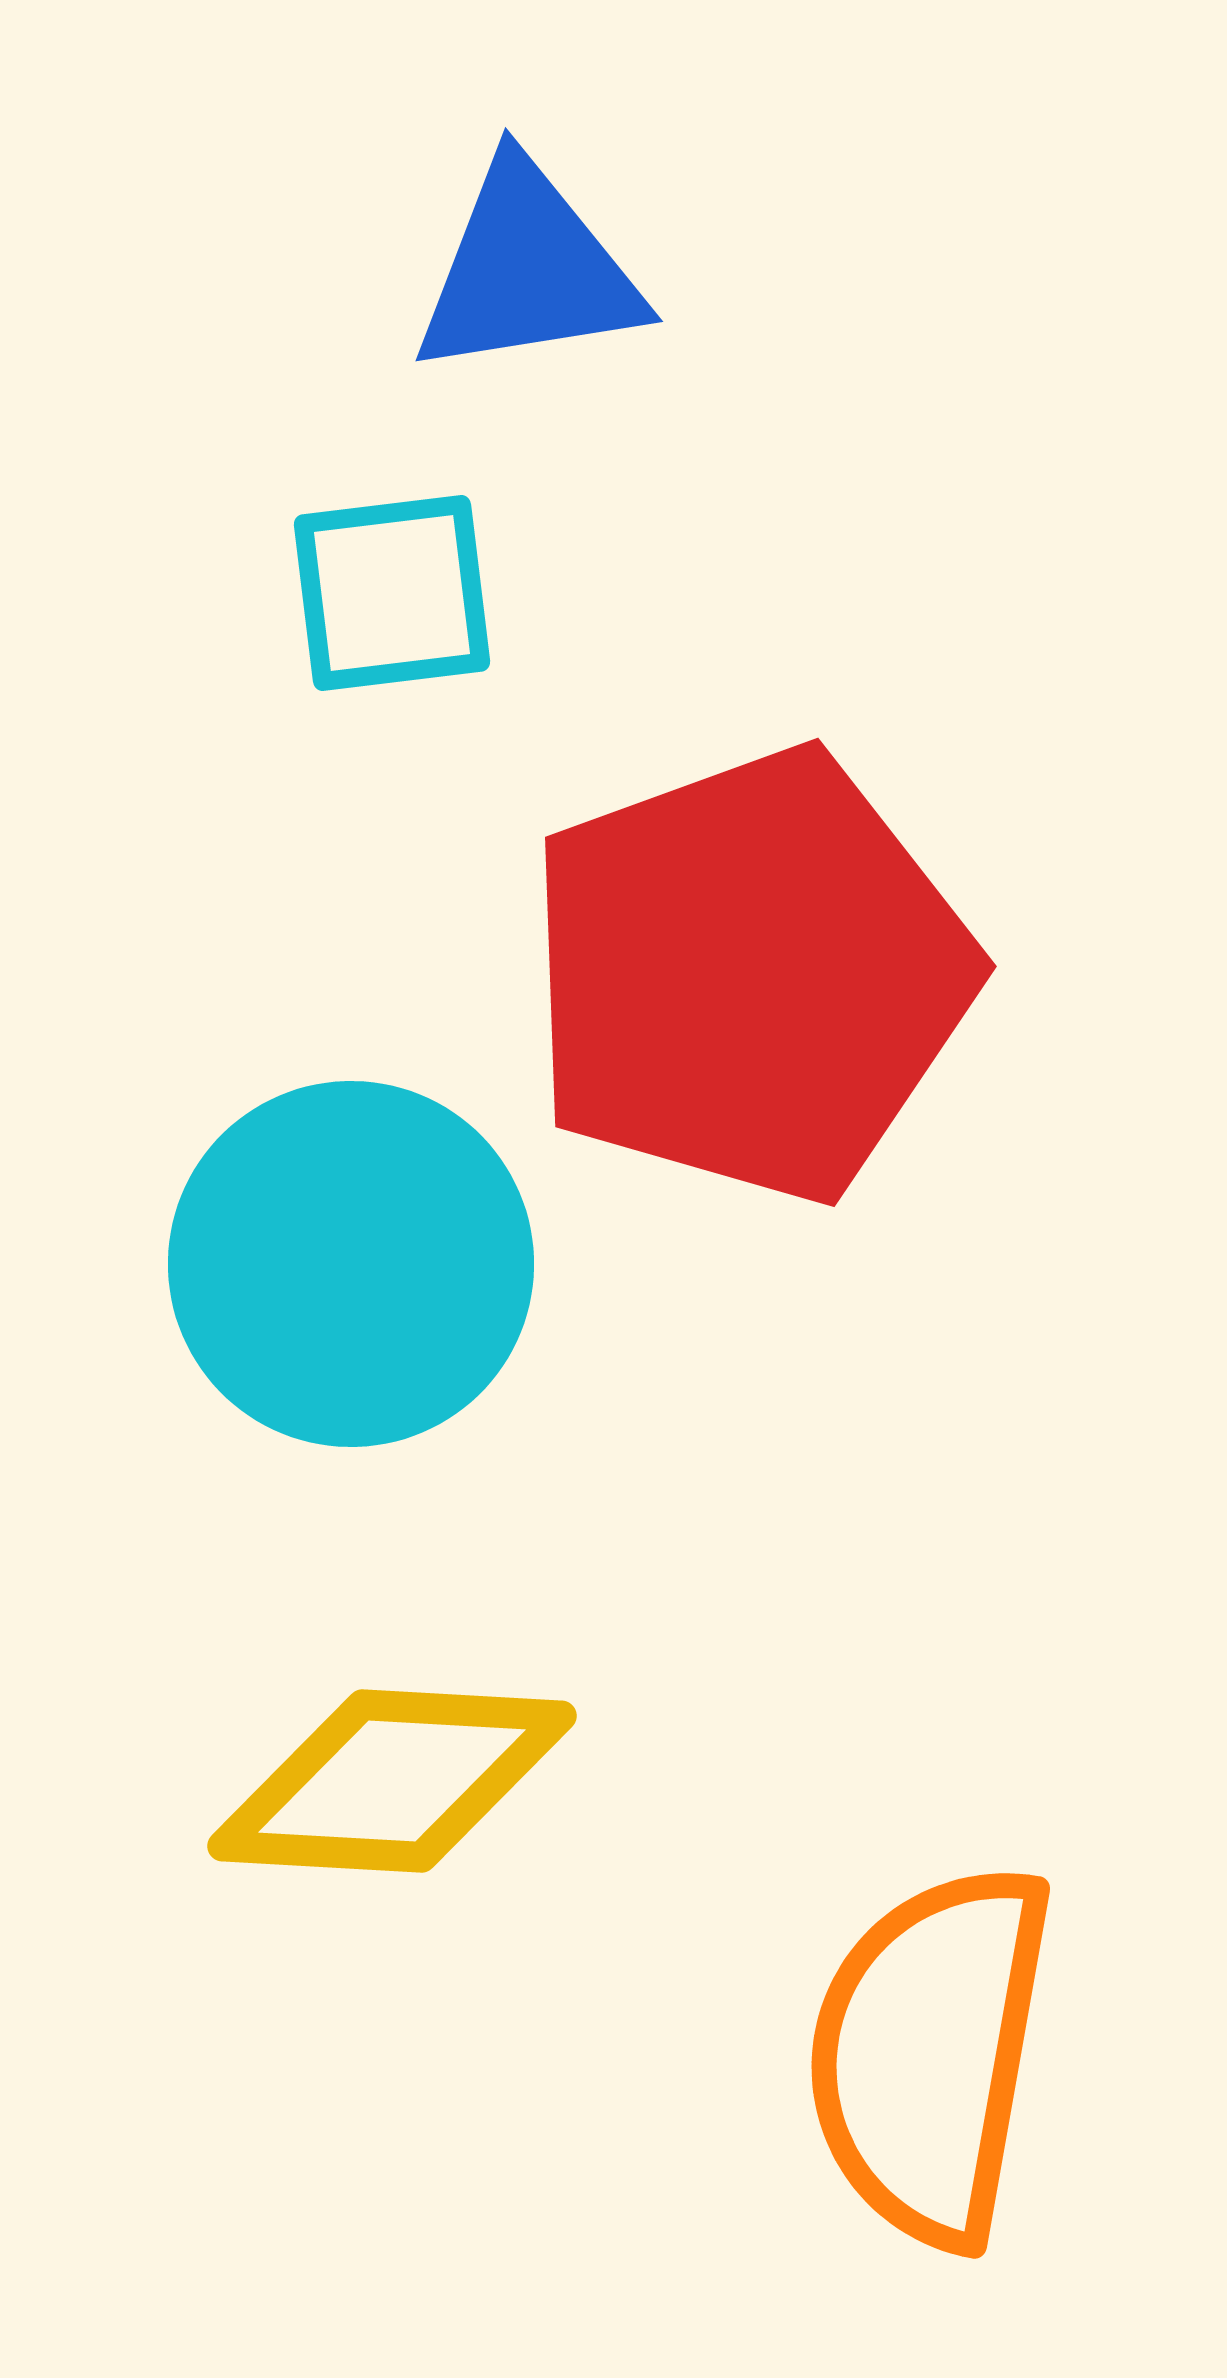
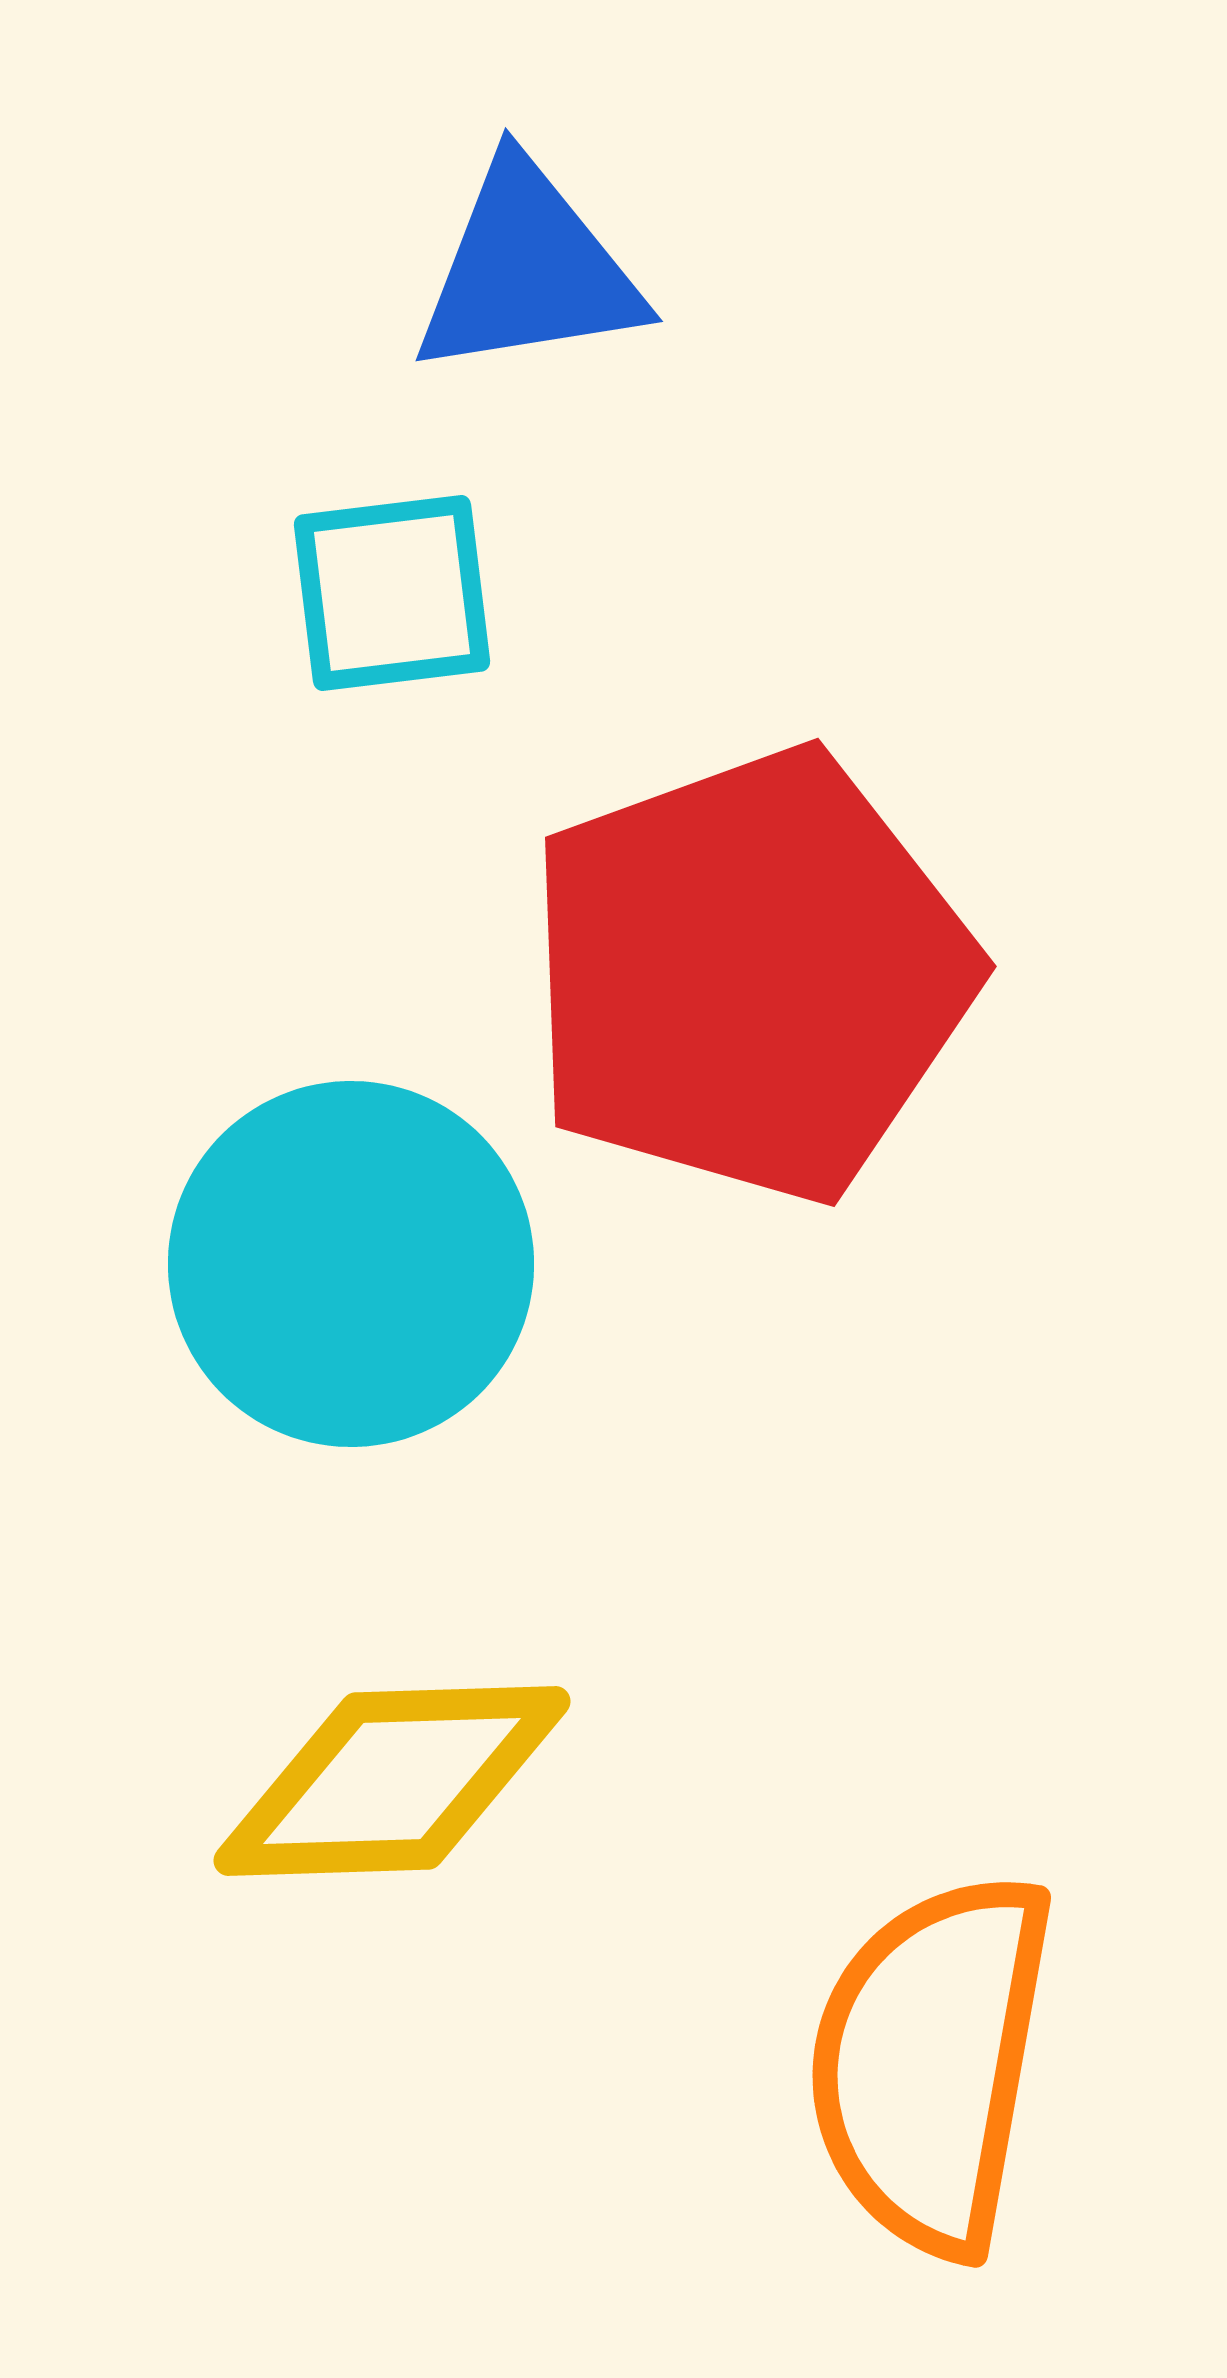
yellow diamond: rotated 5 degrees counterclockwise
orange semicircle: moved 1 px right, 9 px down
